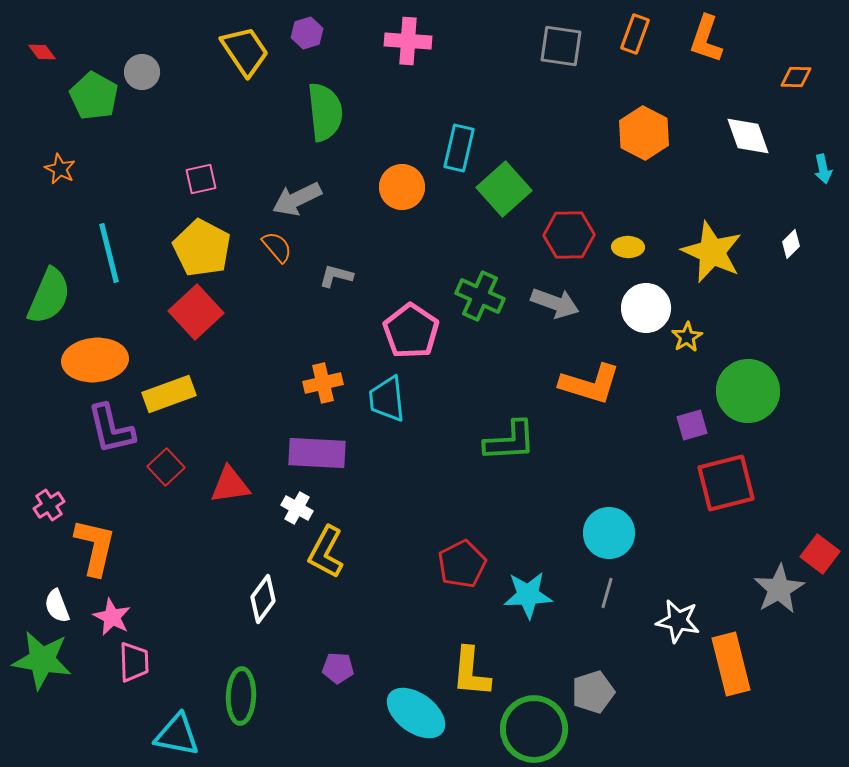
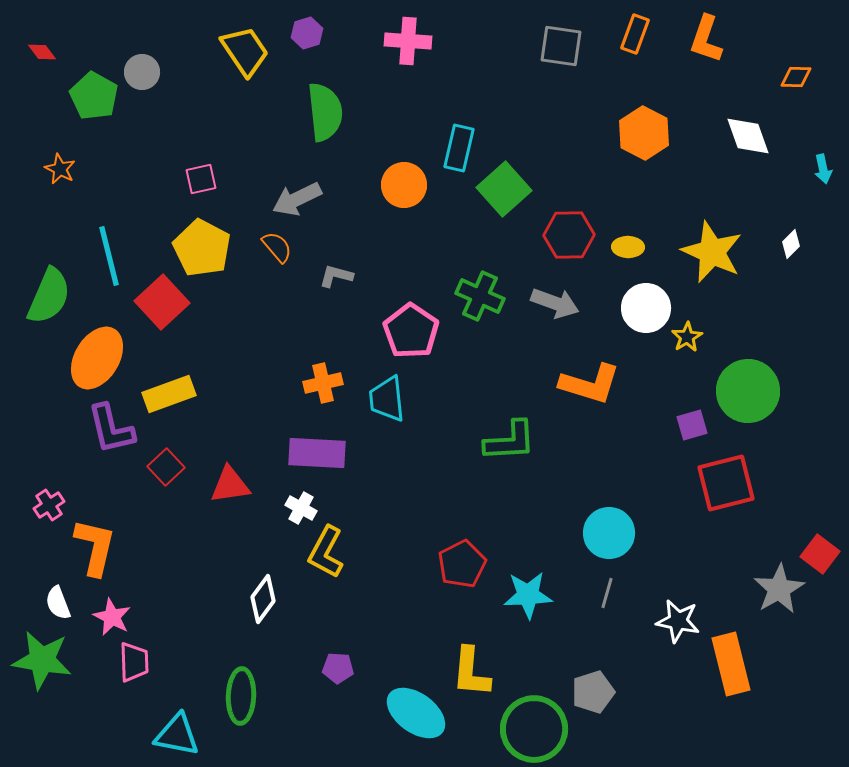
orange circle at (402, 187): moved 2 px right, 2 px up
cyan line at (109, 253): moved 3 px down
red square at (196, 312): moved 34 px left, 10 px up
orange ellipse at (95, 360): moved 2 px right, 2 px up; rotated 54 degrees counterclockwise
white cross at (297, 508): moved 4 px right
white semicircle at (57, 606): moved 1 px right, 3 px up
